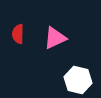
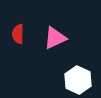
white hexagon: rotated 12 degrees clockwise
